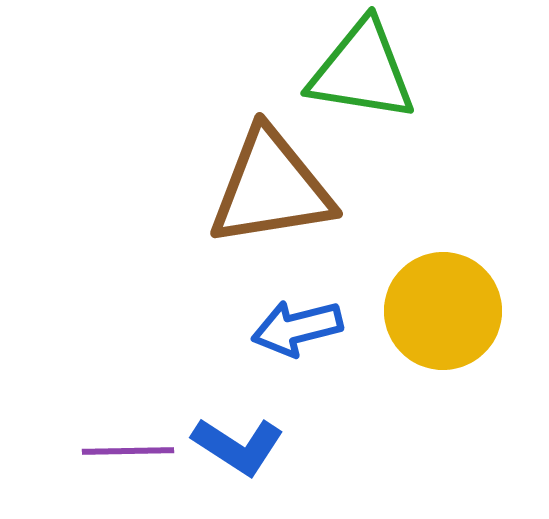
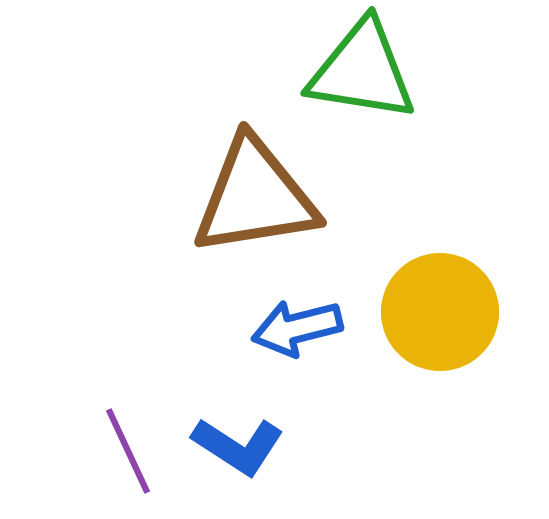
brown triangle: moved 16 px left, 9 px down
yellow circle: moved 3 px left, 1 px down
purple line: rotated 66 degrees clockwise
